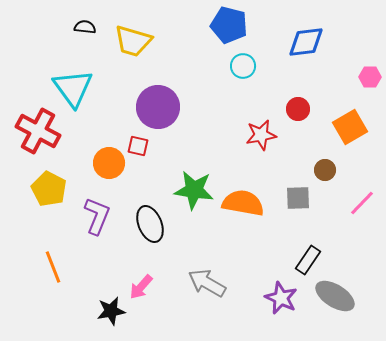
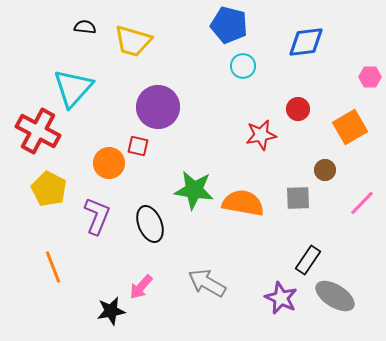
cyan triangle: rotated 18 degrees clockwise
